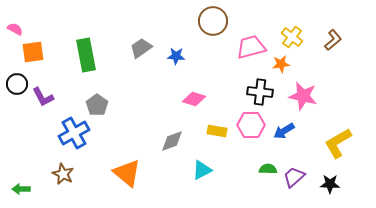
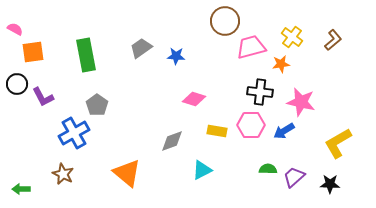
brown circle: moved 12 px right
pink star: moved 2 px left, 6 px down
